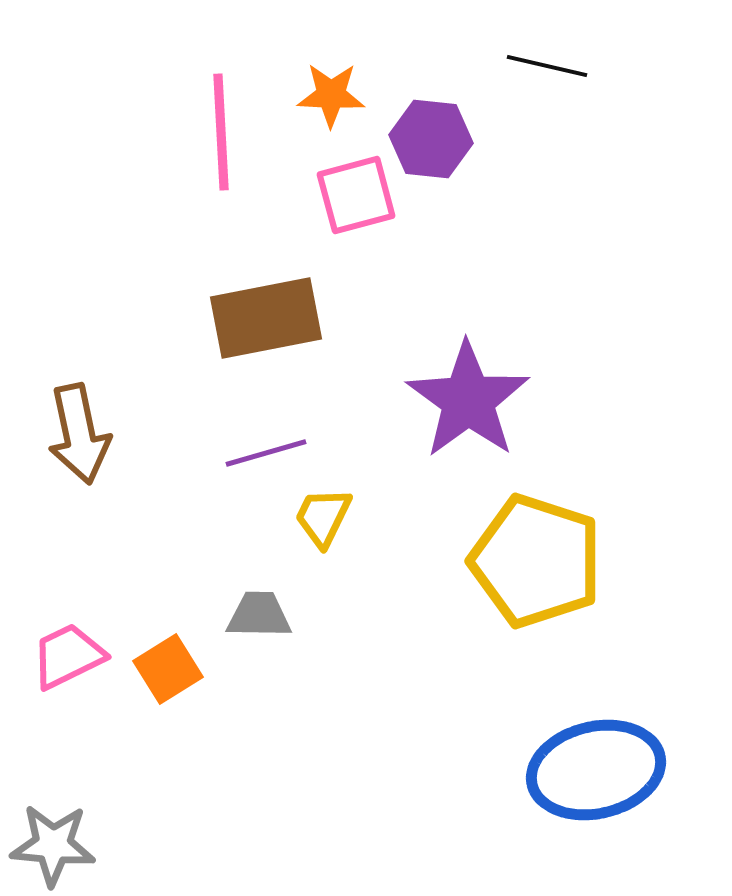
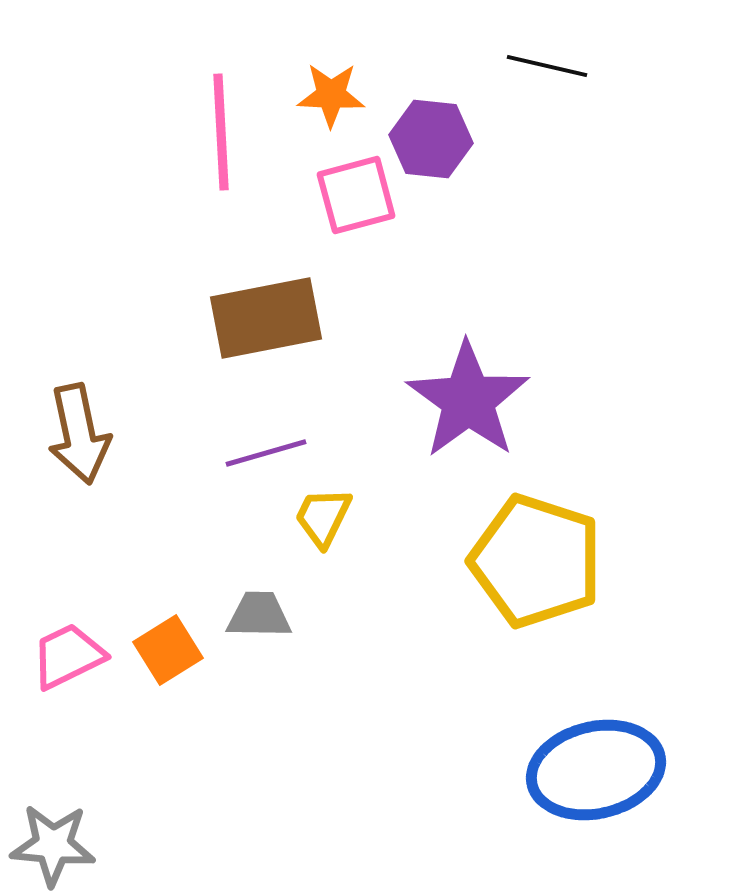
orange square: moved 19 px up
